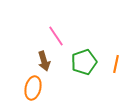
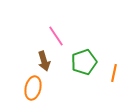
orange line: moved 2 px left, 9 px down
